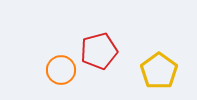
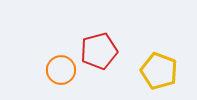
yellow pentagon: rotated 15 degrees counterclockwise
